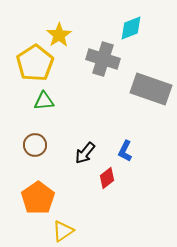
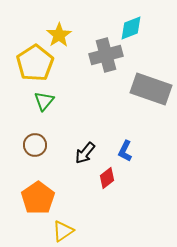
gray cross: moved 3 px right, 4 px up; rotated 32 degrees counterclockwise
green triangle: rotated 45 degrees counterclockwise
